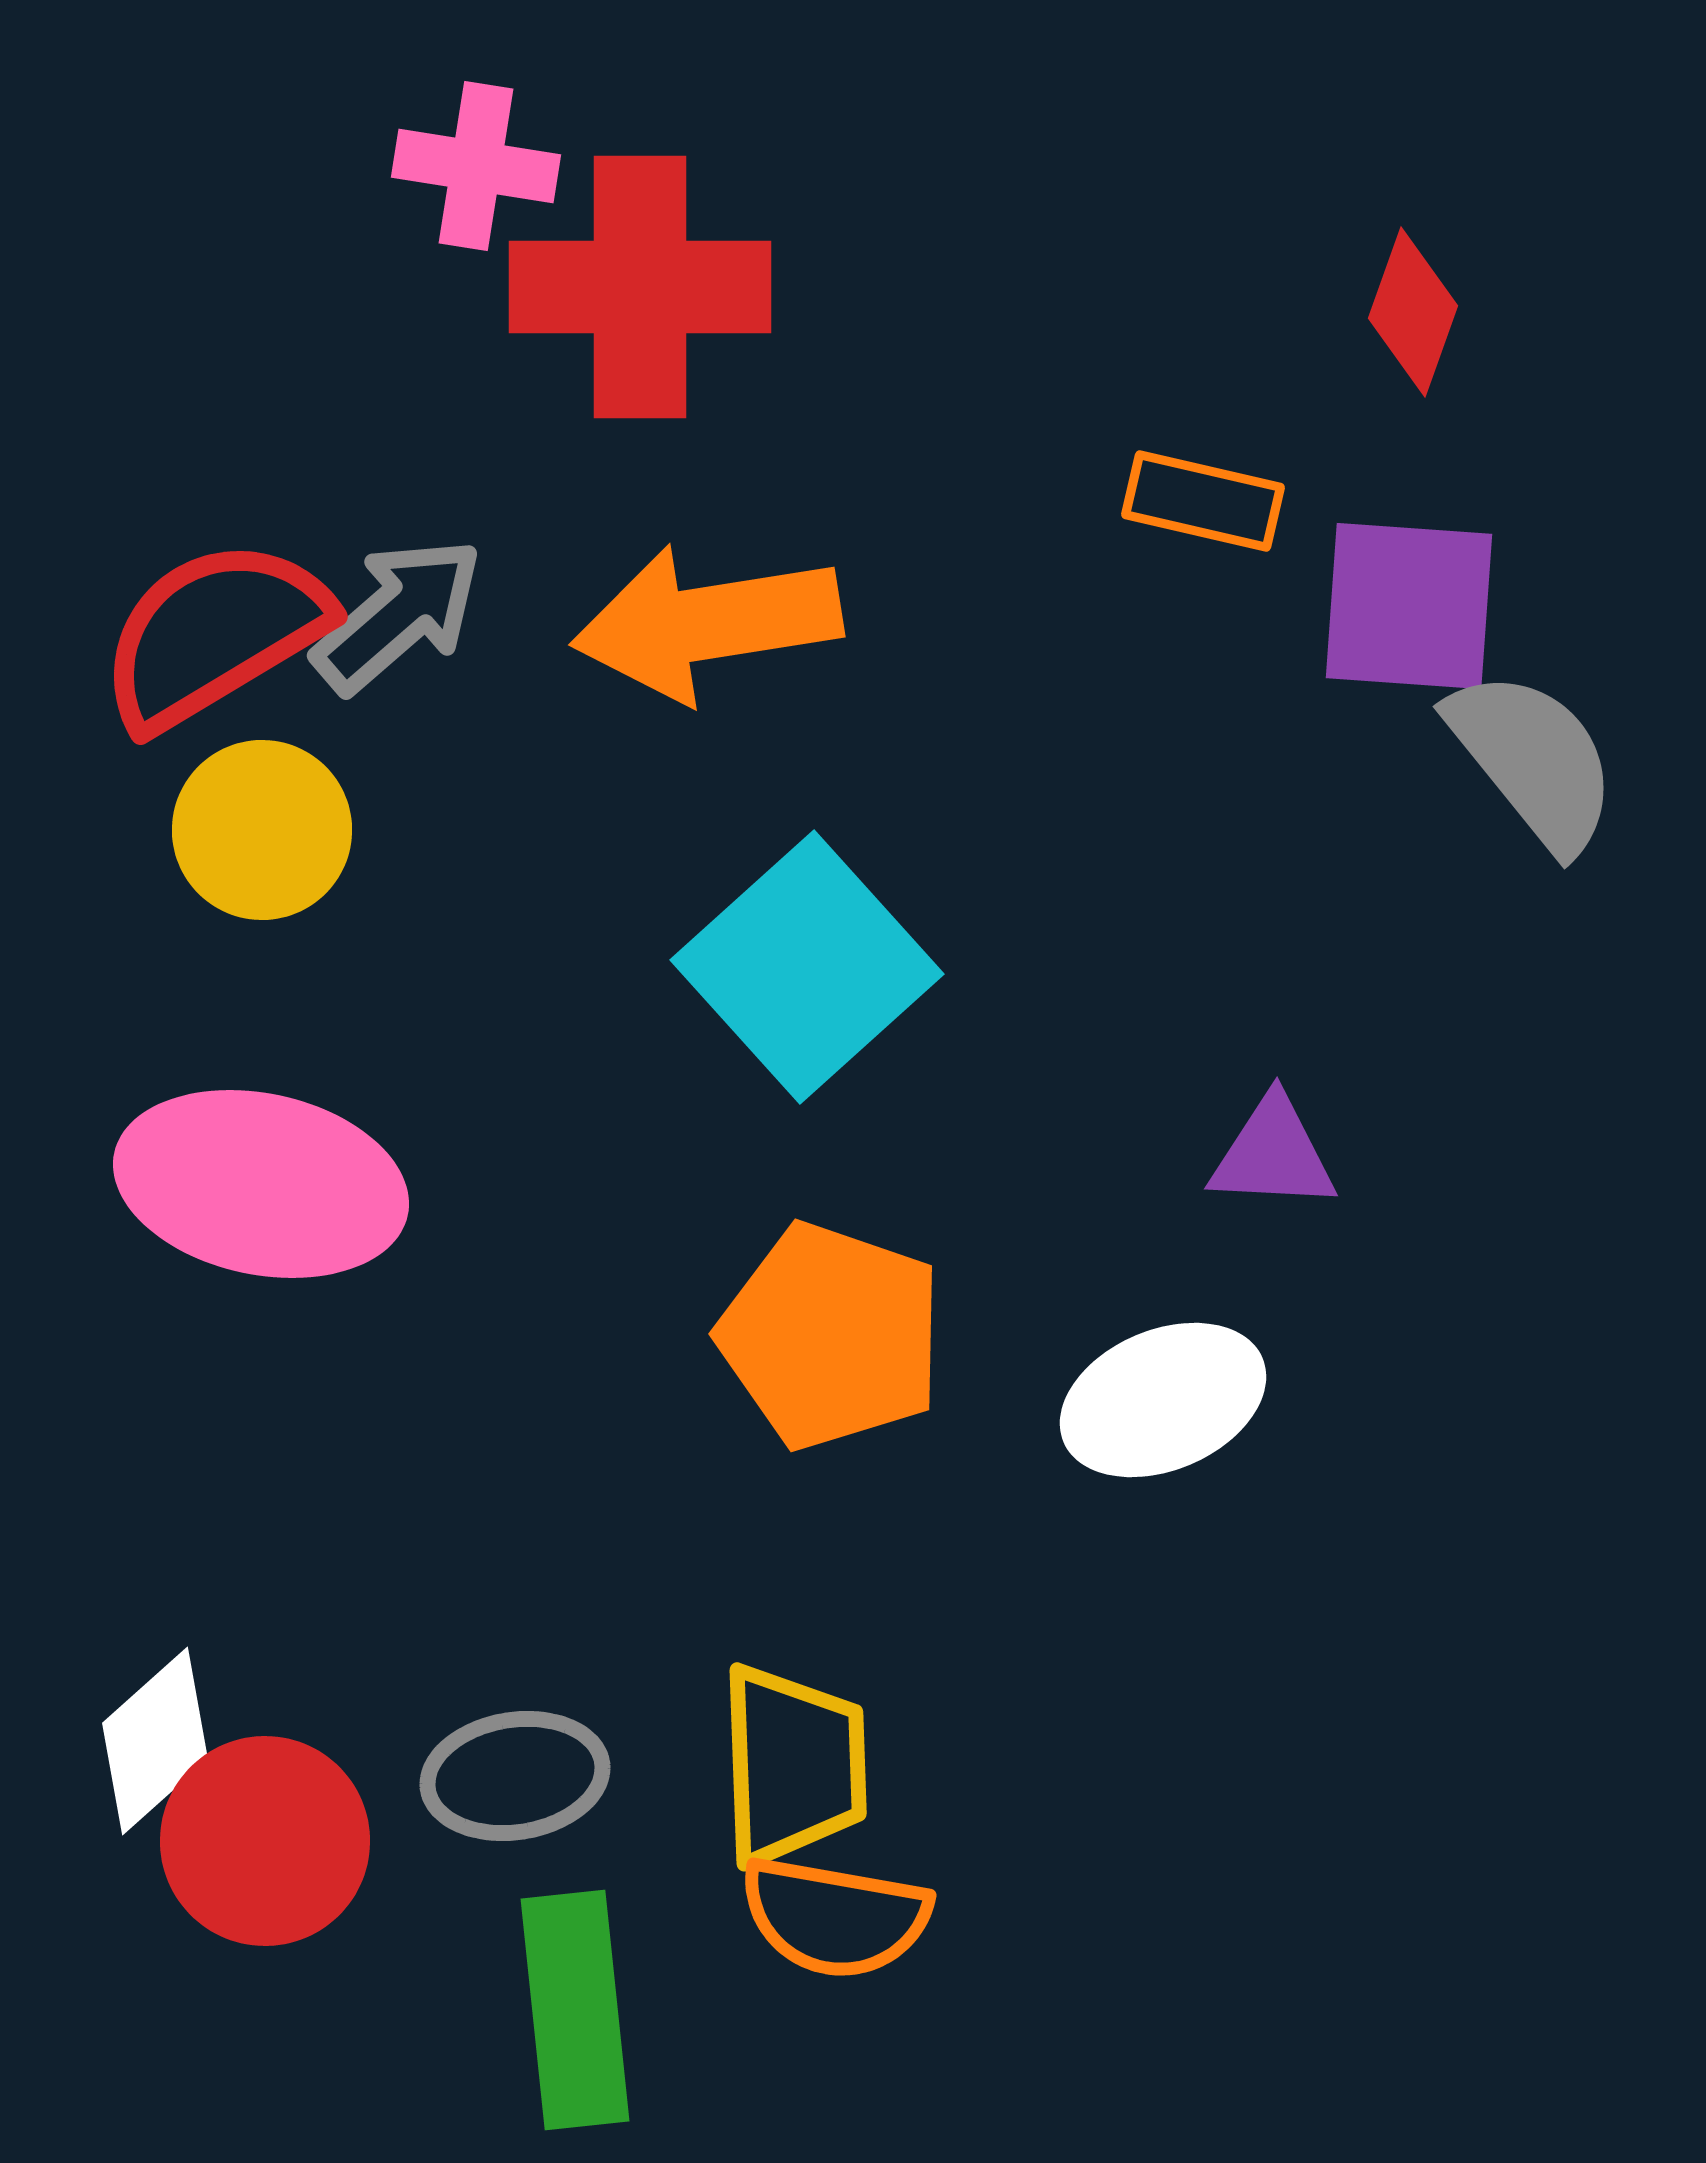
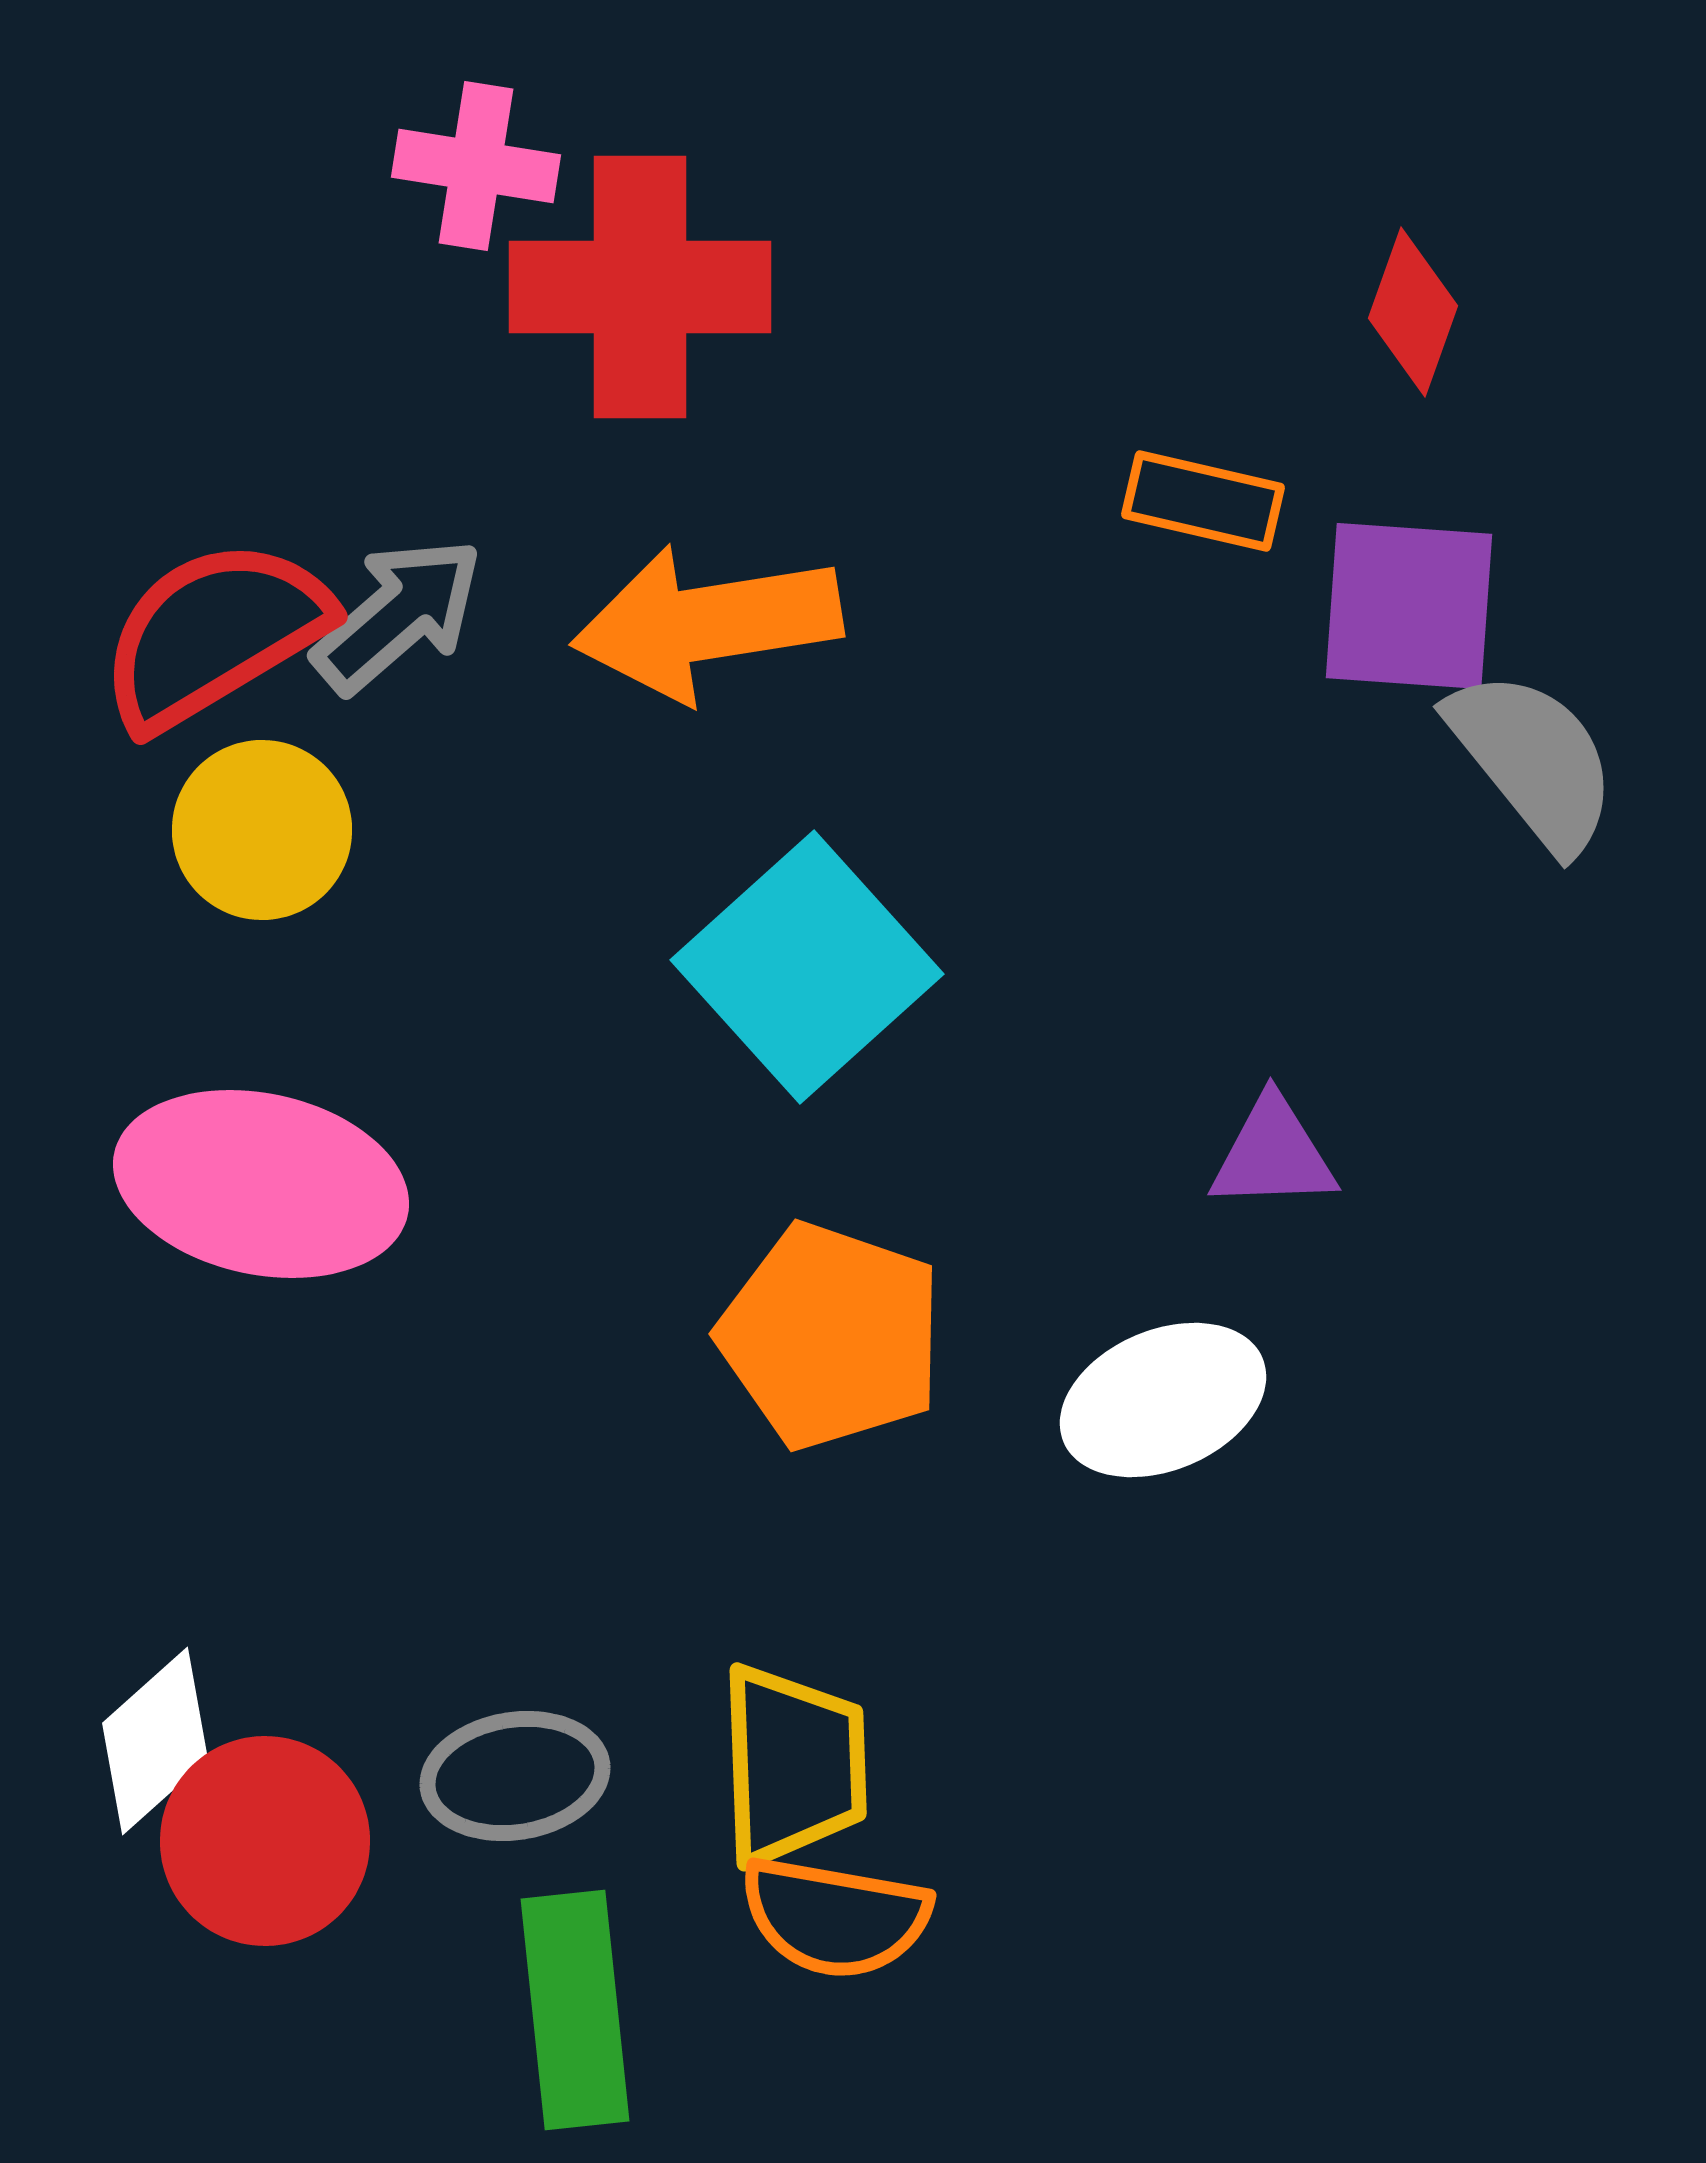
purple triangle: rotated 5 degrees counterclockwise
